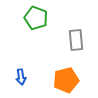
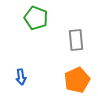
orange pentagon: moved 11 px right; rotated 10 degrees counterclockwise
